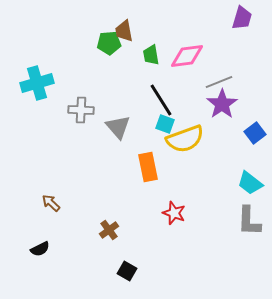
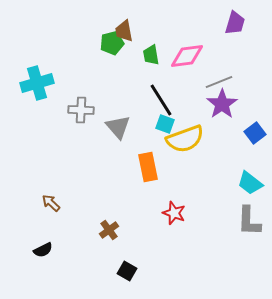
purple trapezoid: moved 7 px left, 5 px down
green pentagon: moved 3 px right; rotated 10 degrees counterclockwise
black semicircle: moved 3 px right, 1 px down
